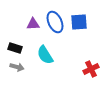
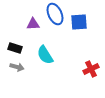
blue ellipse: moved 8 px up
